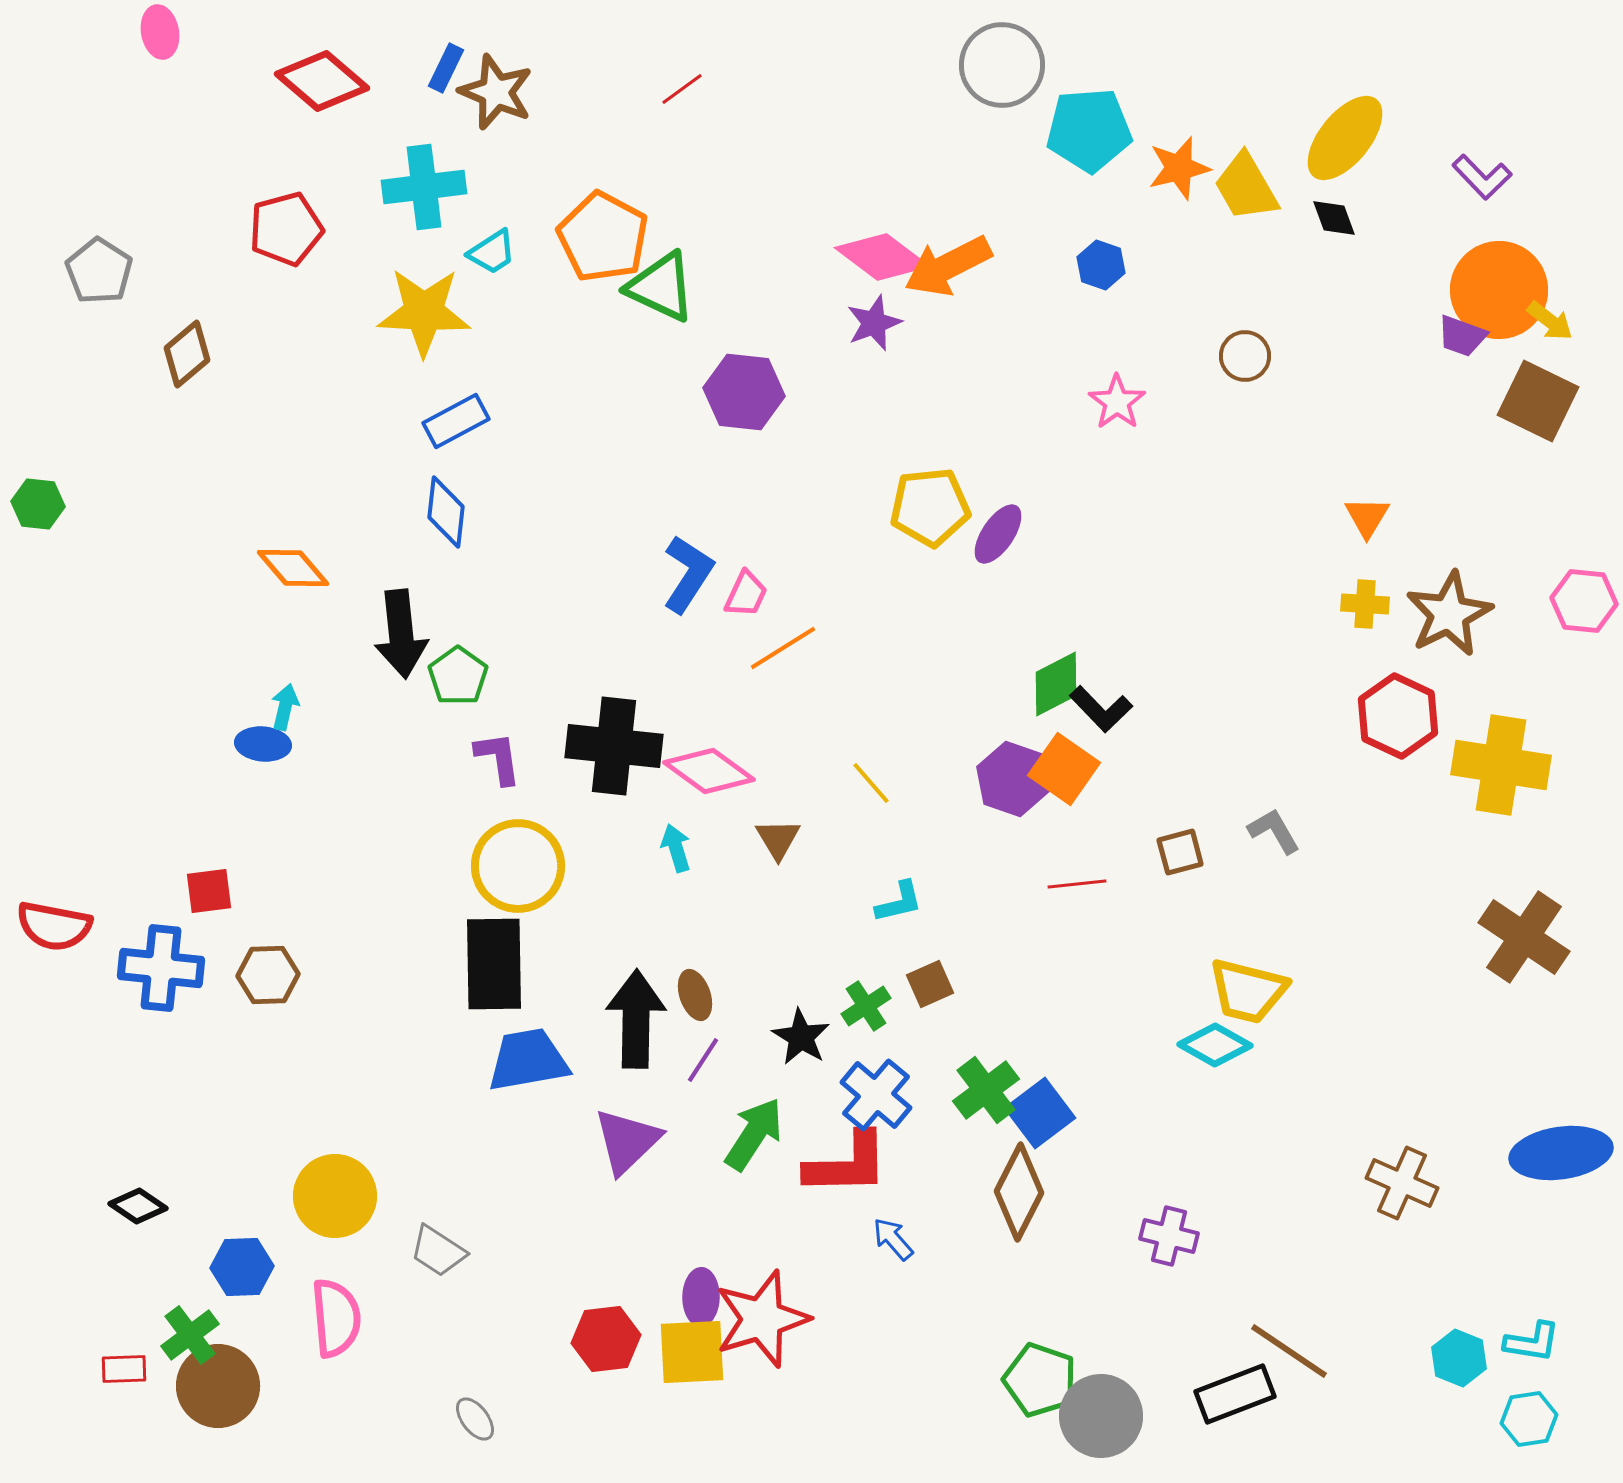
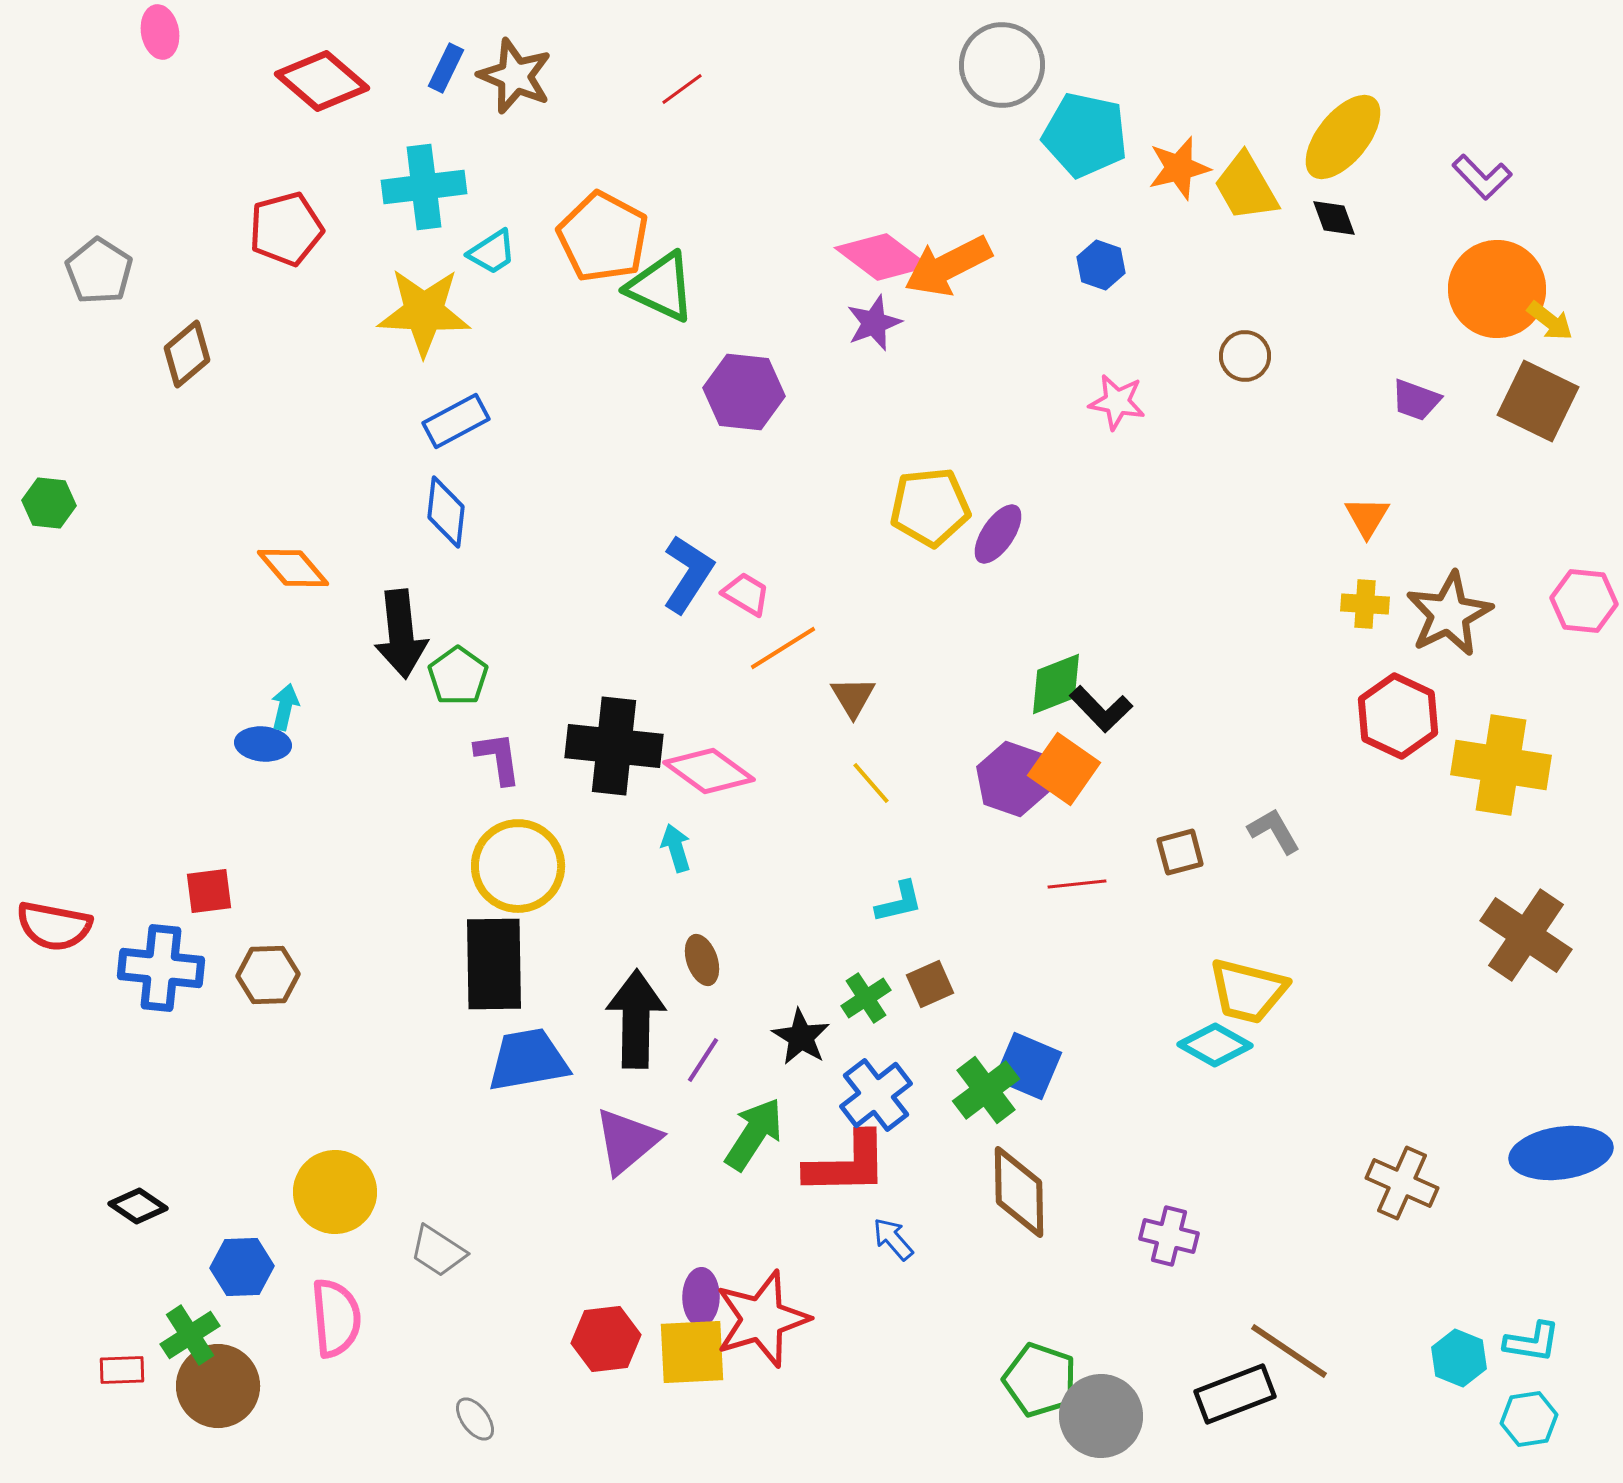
brown star at (496, 92): moved 19 px right, 16 px up
cyan pentagon at (1089, 130): moved 4 px left, 5 px down; rotated 16 degrees clockwise
yellow ellipse at (1345, 138): moved 2 px left, 1 px up
orange circle at (1499, 290): moved 2 px left, 1 px up
purple trapezoid at (1462, 336): moved 46 px left, 64 px down
pink star at (1117, 402): rotated 26 degrees counterclockwise
green hexagon at (38, 504): moved 11 px right, 1 px up
pink trapezoid at (746, 594): rotated 84 degrees counterclockwise
green diamond at (1056, 684): rotated 6 degrees clockwise
brown triangle at (778, 839): moved 75 px right, 142 px up
brown cross at (1524, 937): moved 2 px right, 2 px up
brown ellipse at (695, 995): moved 7 px right, 35 px up
green cross at (866, 1006): moved 8 px up
blue cross at (876, 1095): rotated 12 degrees clockwise
blue square at (1040, 1113): moved 12 px left, 47 px up; rotated 30 degrees counterclockwise
purple triangle at (627, 1141): rotated 4 degrees clockwise
brown diamond at (1019, 1192): rotated 28 degrees counterclockwise
yellow circle at (335, 1196): moved 4 px up
green cross at (190, 1335): rotated 4 degrees clockwise
red rectangle at (124, 1369): moved 2 px left, 1 px down
